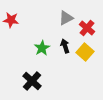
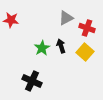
red cross: rotated 21 degrees counterclockwise
black arrow: moved 4 px left
black cross: rotated 18 degrees counterclockwise
